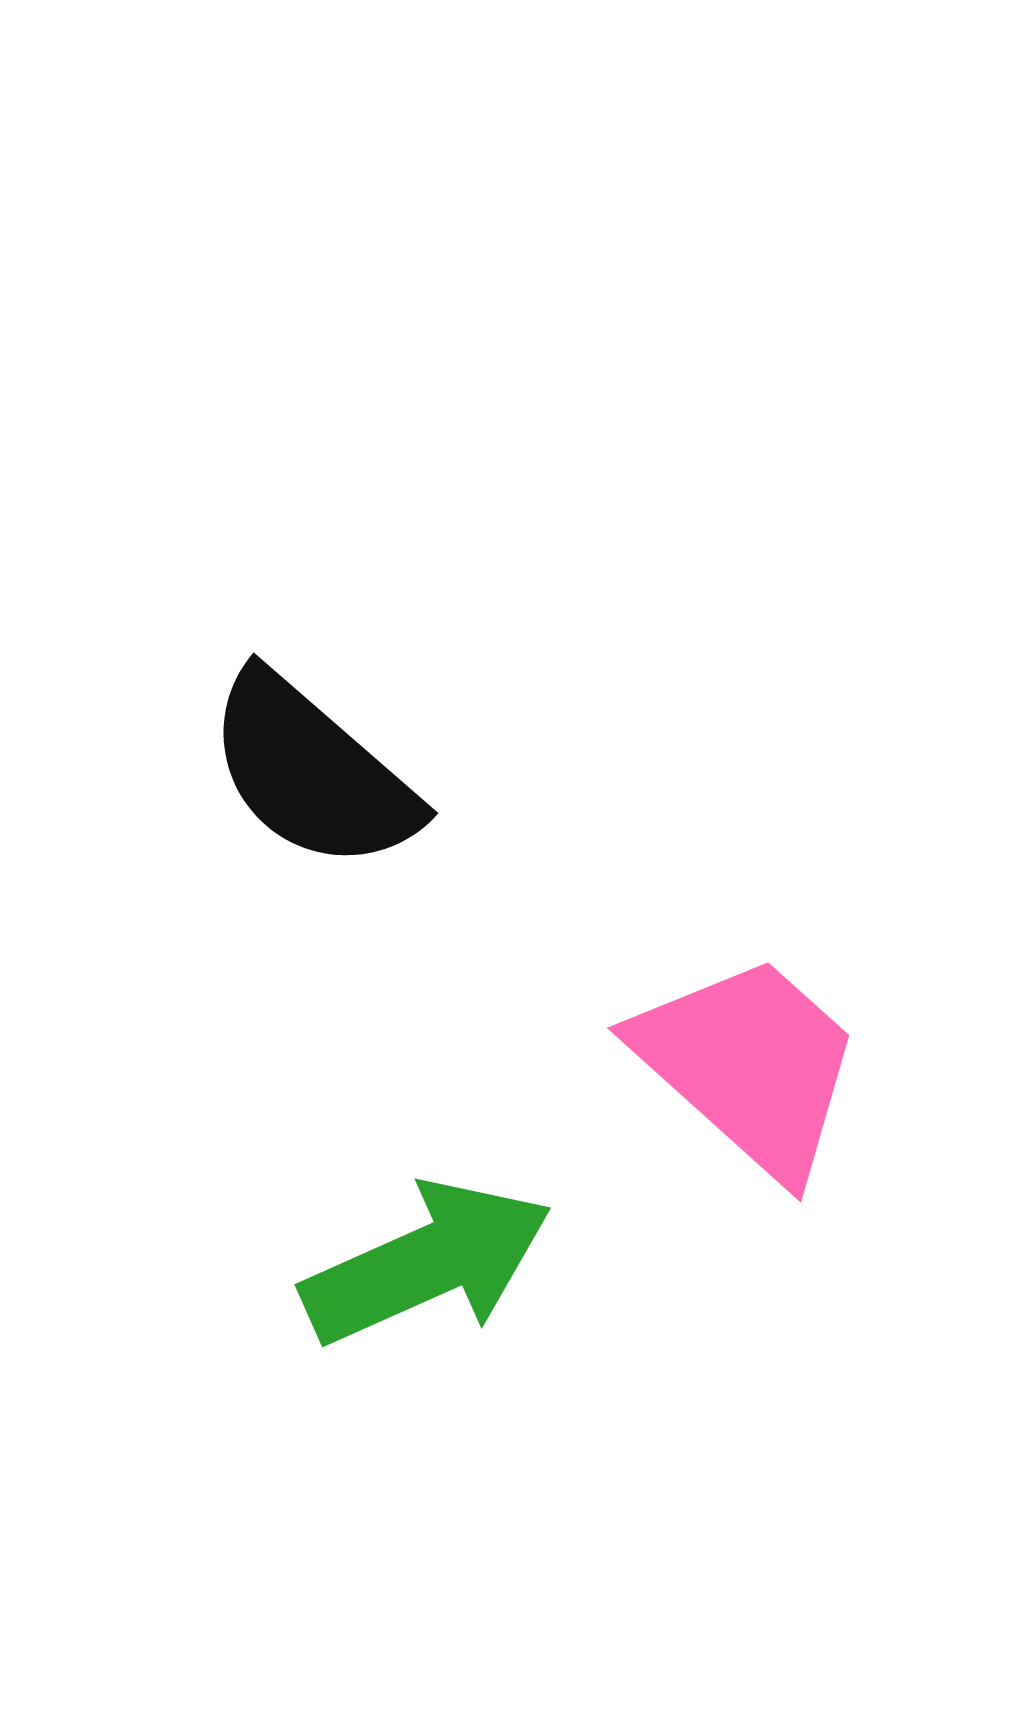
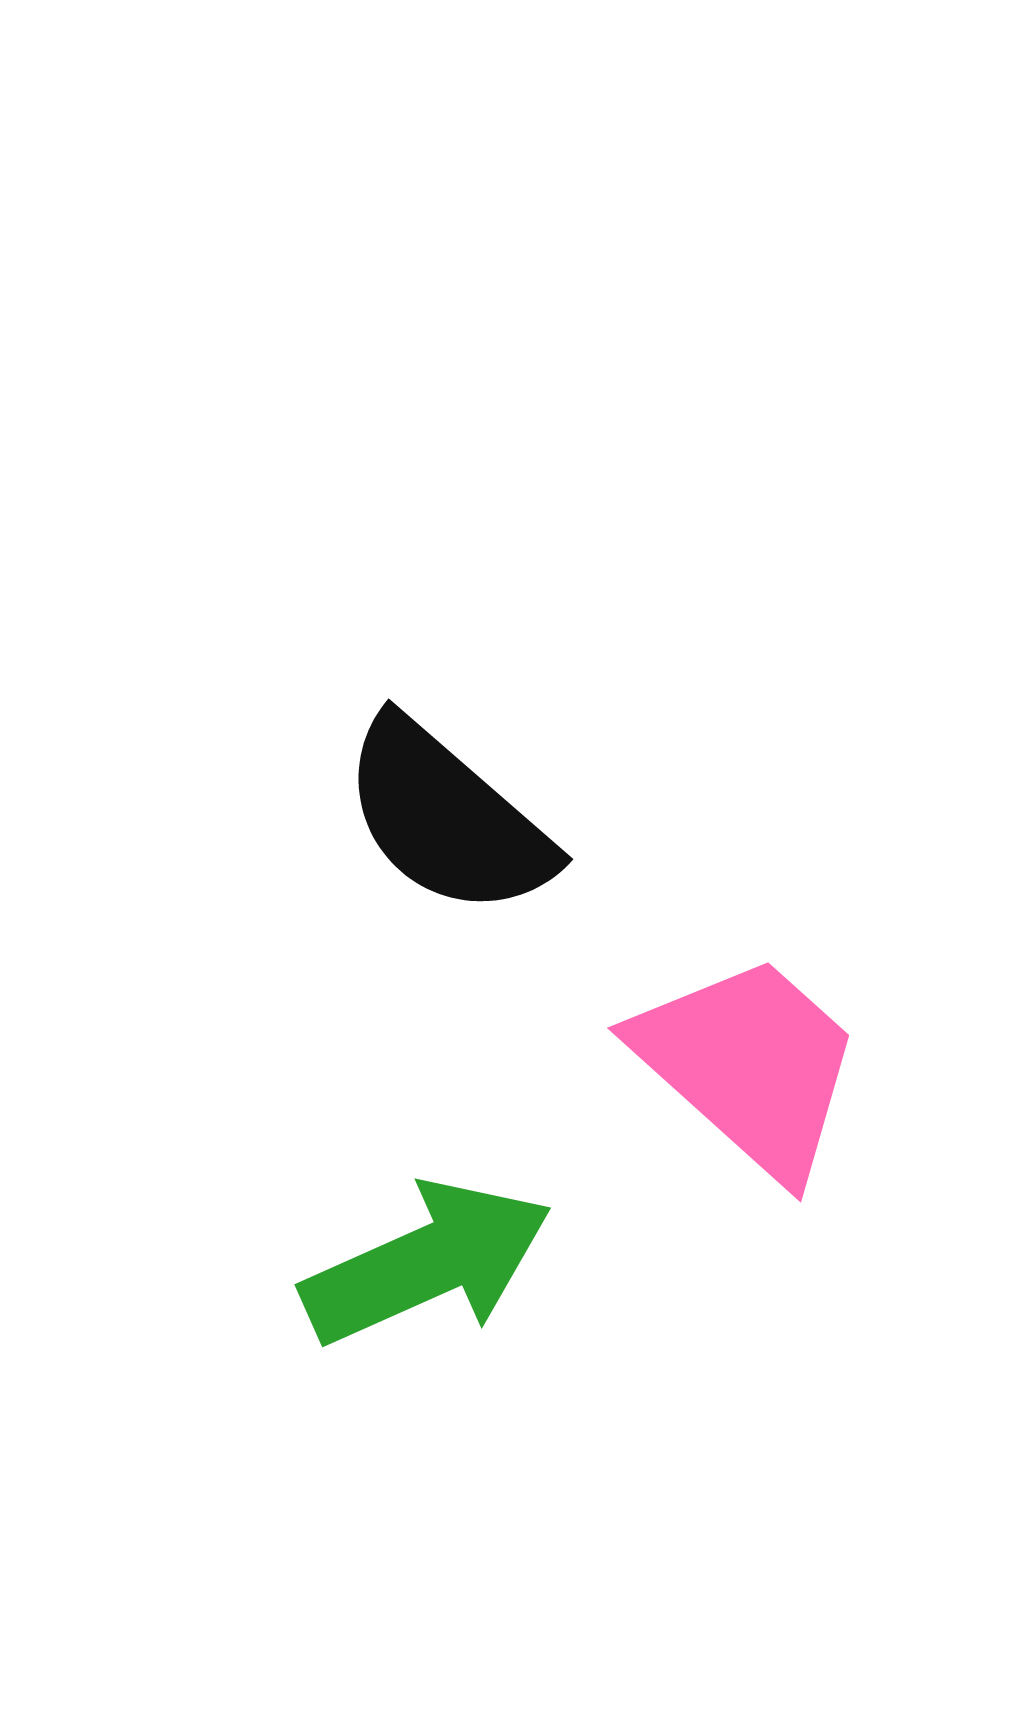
black semicircle: moved 135 px right, 46 px down
